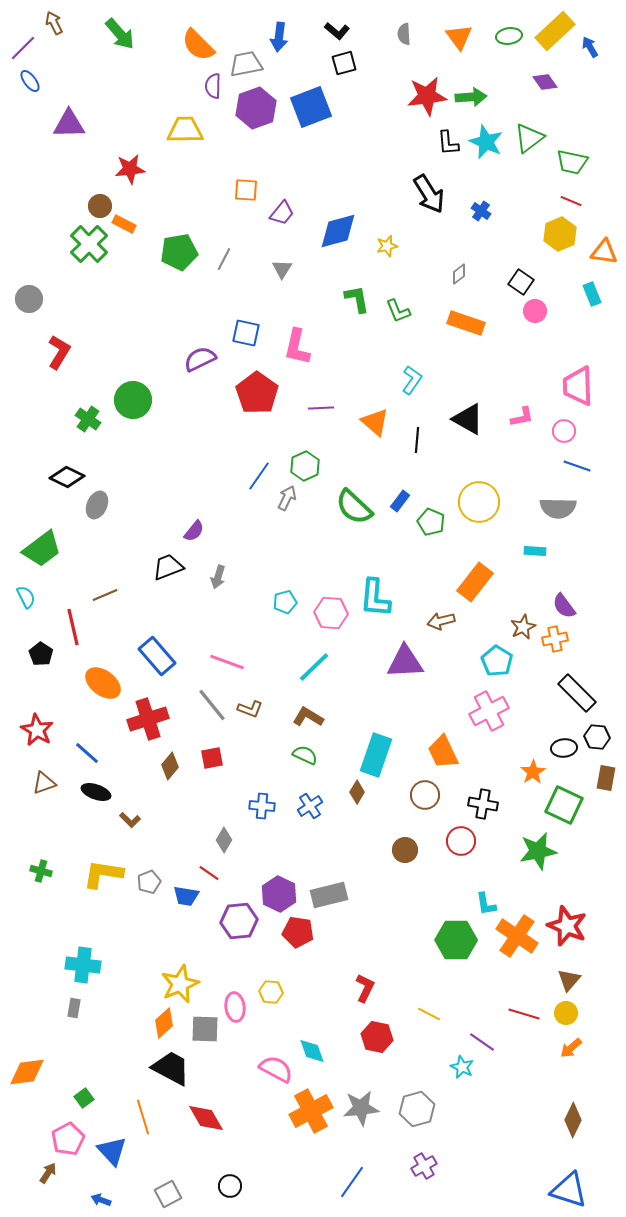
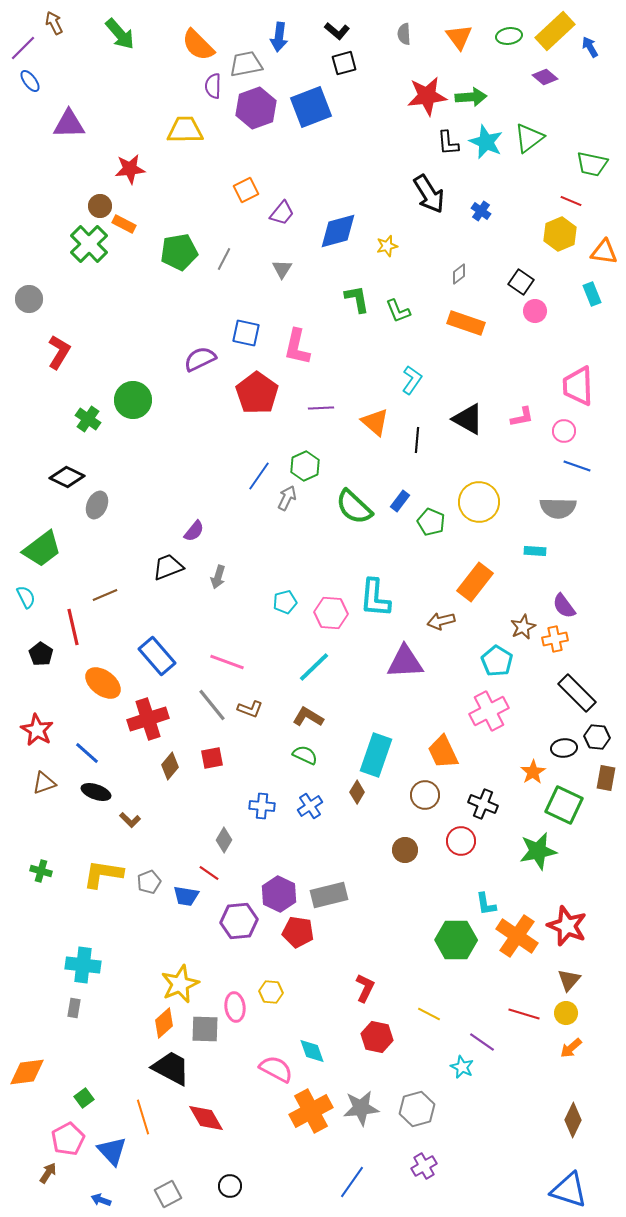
purple diamond at (545, 82): moved 5 px up; rotated 15 degrees counterclockwise
green trapezoid at (572, 162): moved 20 px right, 2 px down
orange square at (246, 190): rotated 30 degrees counterclockwise
black cross at (483, 804): rotated 12 degrees clockwise
